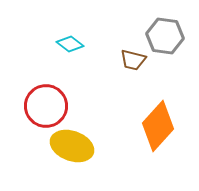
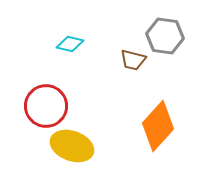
cyan diamond: rotated 24 degrees counterclockwise
